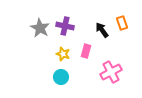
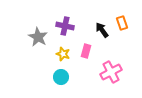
gray star: moved 2 px left, 9 px down
